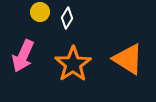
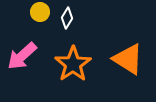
pink arrow: moved 1 px left; rotated 24 degrees clockwise
